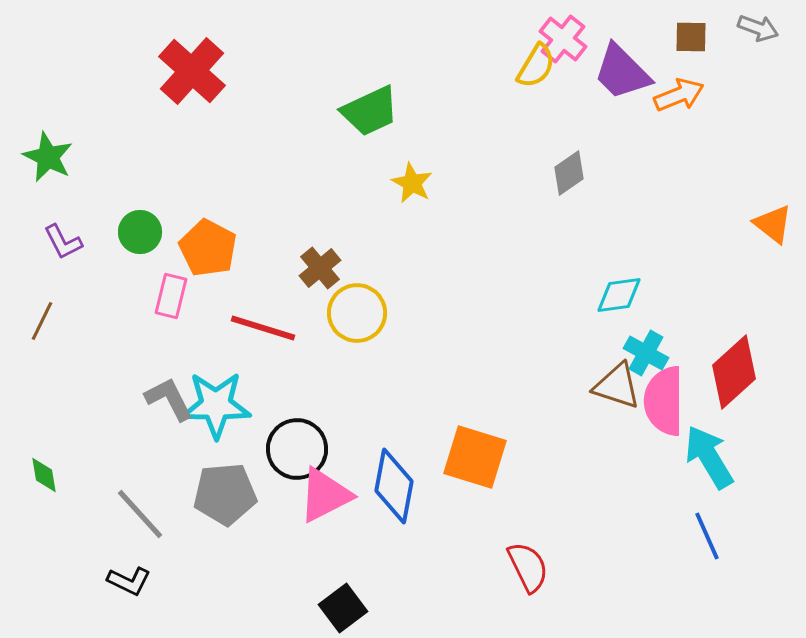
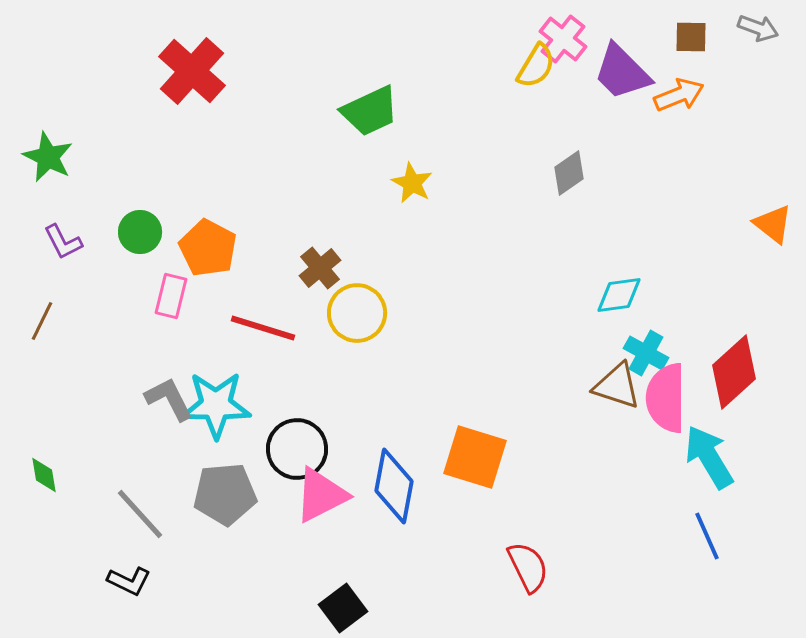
pink semicircle: moved 2 px right, 3 px up
pink triangle: moved 4 px left
